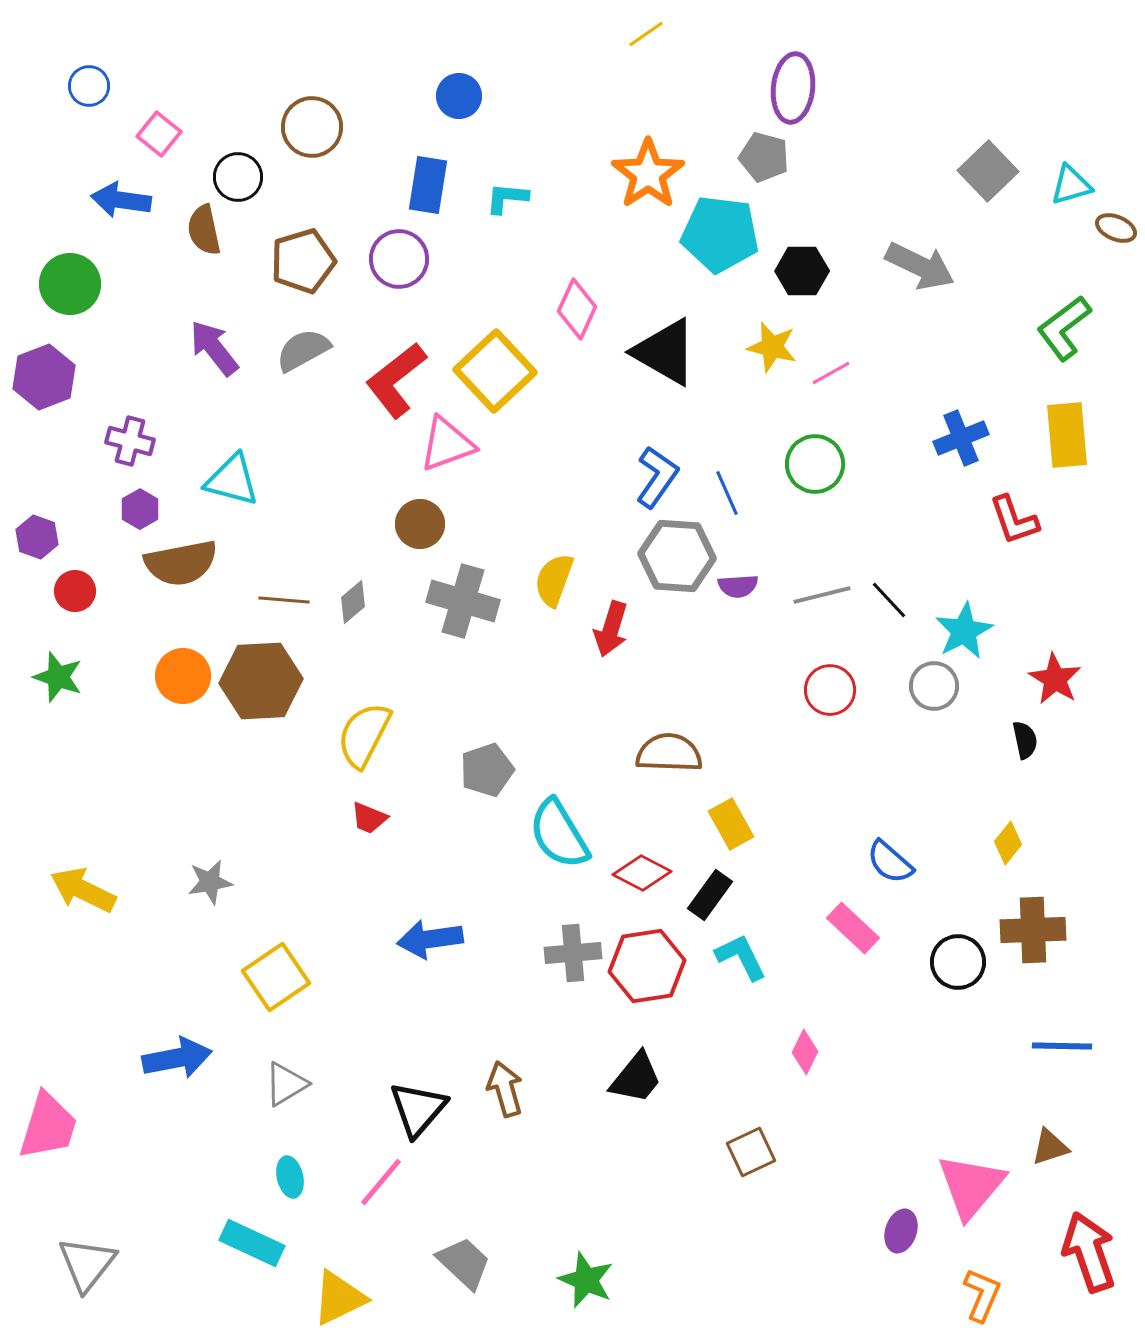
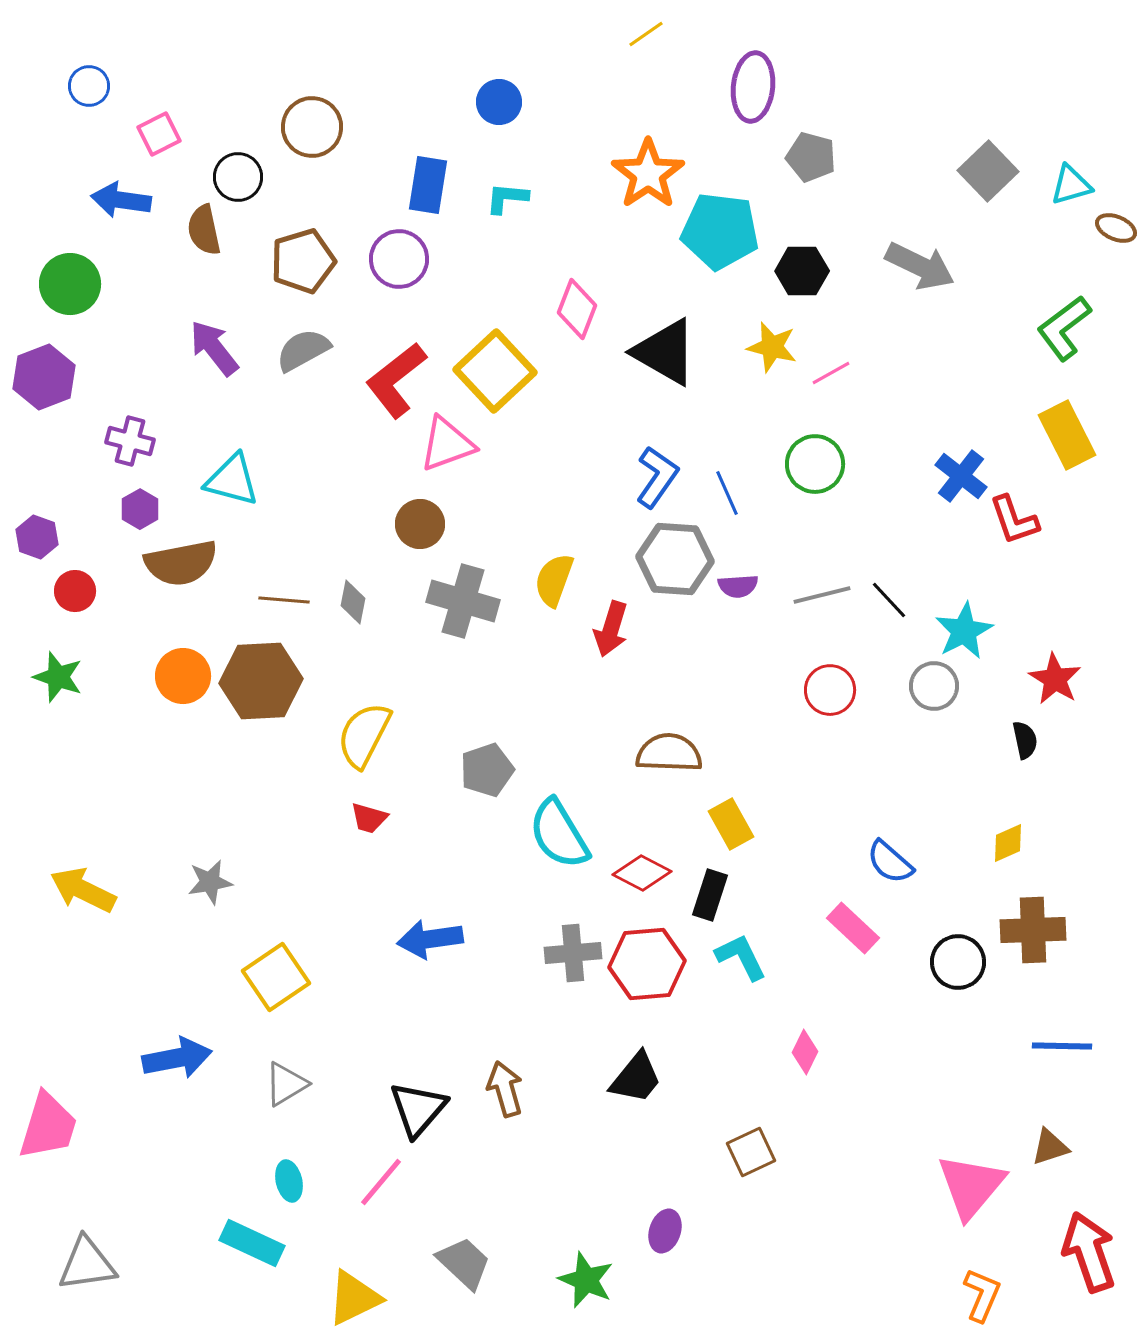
purple ellipse at (793, 88): moved 40 px left, 1 px up
blue circle at (459, 96): moved 40 px right, 6 px down
pink square at (159, 134): rotated 24 degrees clockwise
gray pentagon at (764, 157): moved 47 px right
cyan pentagon at (720, 234): moved 3 px up
pink diamond at (577, 309): rotated 4 degrees counterclockwise
yellow rectangle at (1067, 435): rotated 22 degrees counterclockwise
blue cross at (961, 438): moved 38 px down; rotated 30 degrees counterclockwise
gray hexagon at (677, 556): moved 2 px left, 3 px down
gray diamond at (353, 602): rotated 39 degrees counterclockwise
red trapezoid at (369, 818): rotated 6 degrees counterclockwise
yellow diamond at (1008, 843): rotated 27 degrees clockwise
black rectangle at (710, 895): rotated 18 degrees counterclockwise
red hexagon at (647, 966): moved 2 px up; rotated 4 degrees clockwise
cyan ellipse at (290, 1177): moved 1 px left, 4 px down
purple ellipse at (901, 1231): moved 236 px left
gray triangle at (87, 1264): rotated 44 degrees clockwise
yellow triangle at (339, 1298): moved 15 px right
